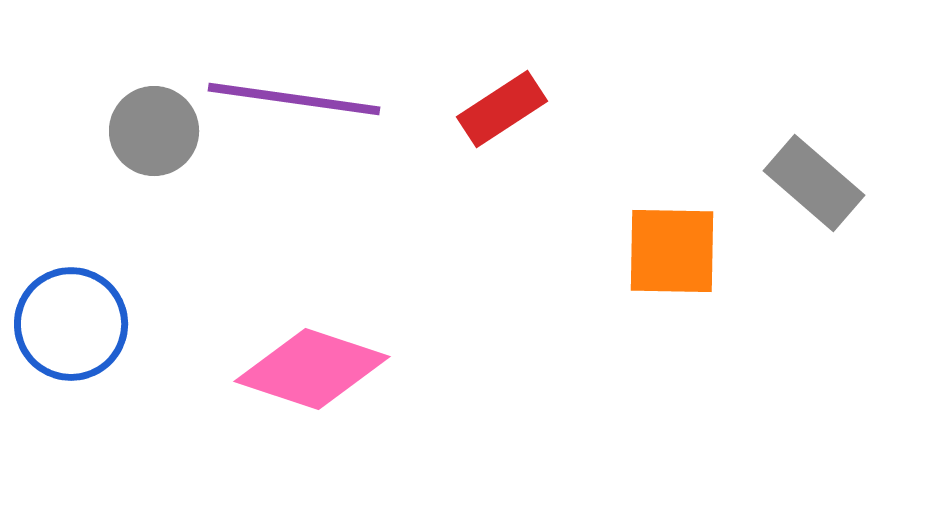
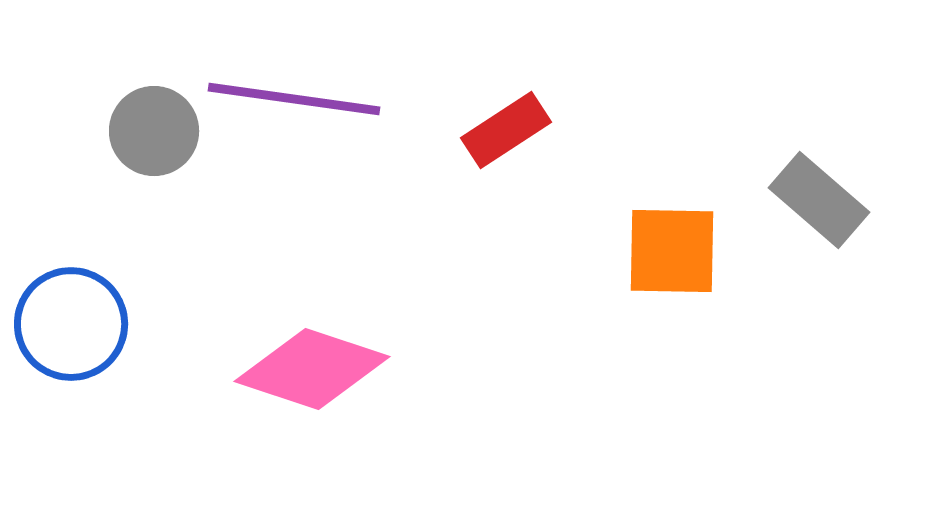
red rectangle: moved 4 px right, 21 px down
gray rectangle: moved 5 px right, 17 px down
